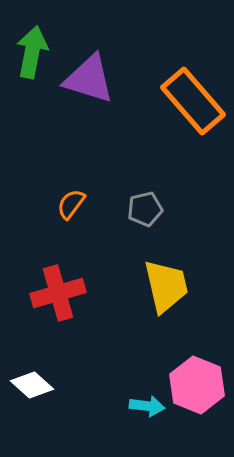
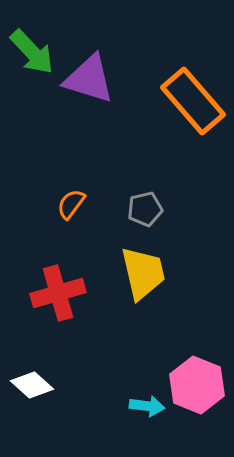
green arrow: rotated 126 degrees clockwise
yellow trapezoid: moved 23 px left, 13 px up
